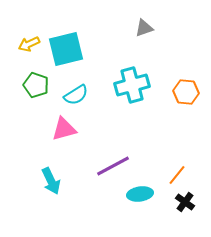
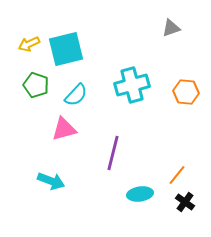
gray triangle: moved 27 px right
cyan semicircle: rotated 15 degrees counterclockwise
purple line: moved 13 px up; rotated 48 degrees counterclockwise
cyan arrow: rotated 44 degrees counterclockwise
